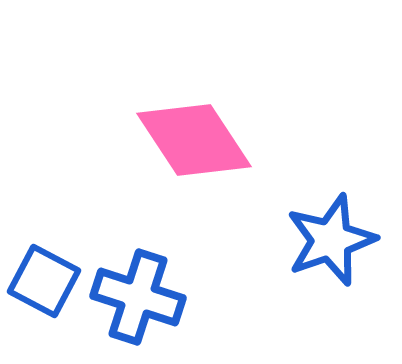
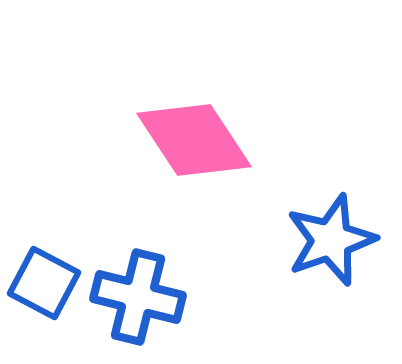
blue square: moved 2 px down
blue cross: rotated 4 degrees counterclockwise
